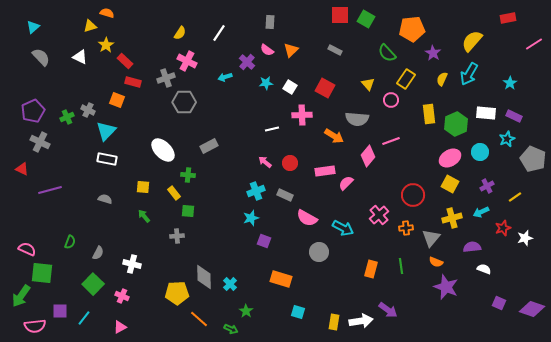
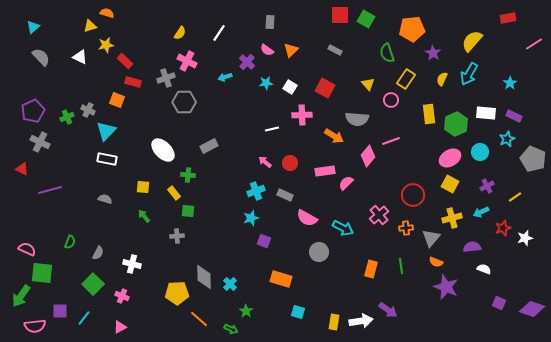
yellow star at (106, 45): rotated 21 degrees clockwise
green semicircle at (387, 53): rotated 24 degrees clockwise
